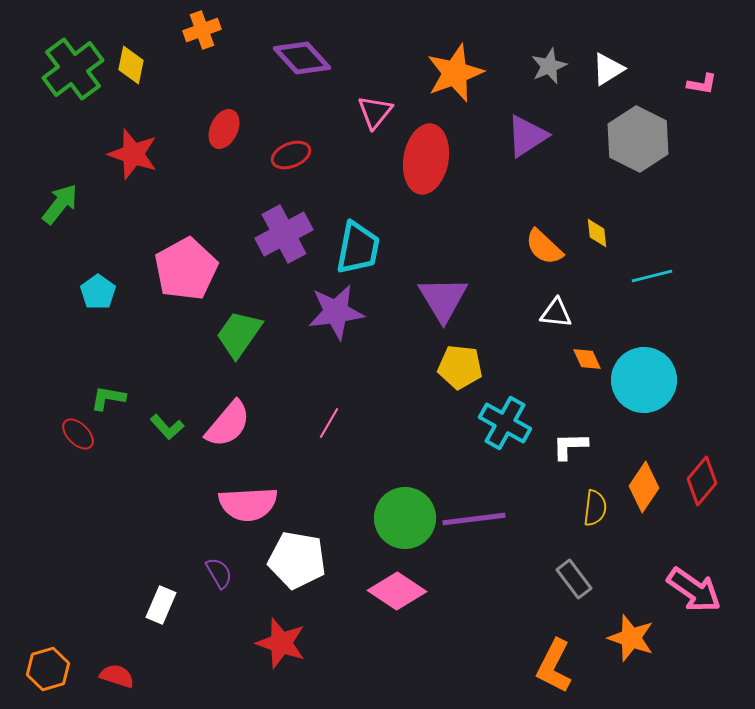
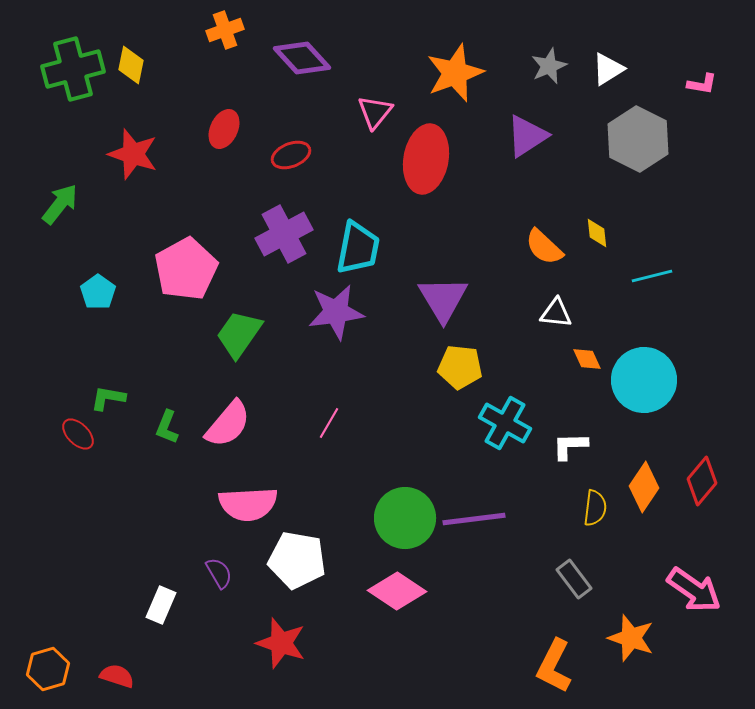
orange cross at (202, 30): moved 23 px right
green cross at (73, 69): rotated 22 degrees clockwise
green L-shape at (167, 427): rotated 64 degrees clockwise
